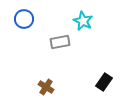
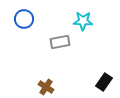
cyan star: rotated 24 degrees counterclockwise
